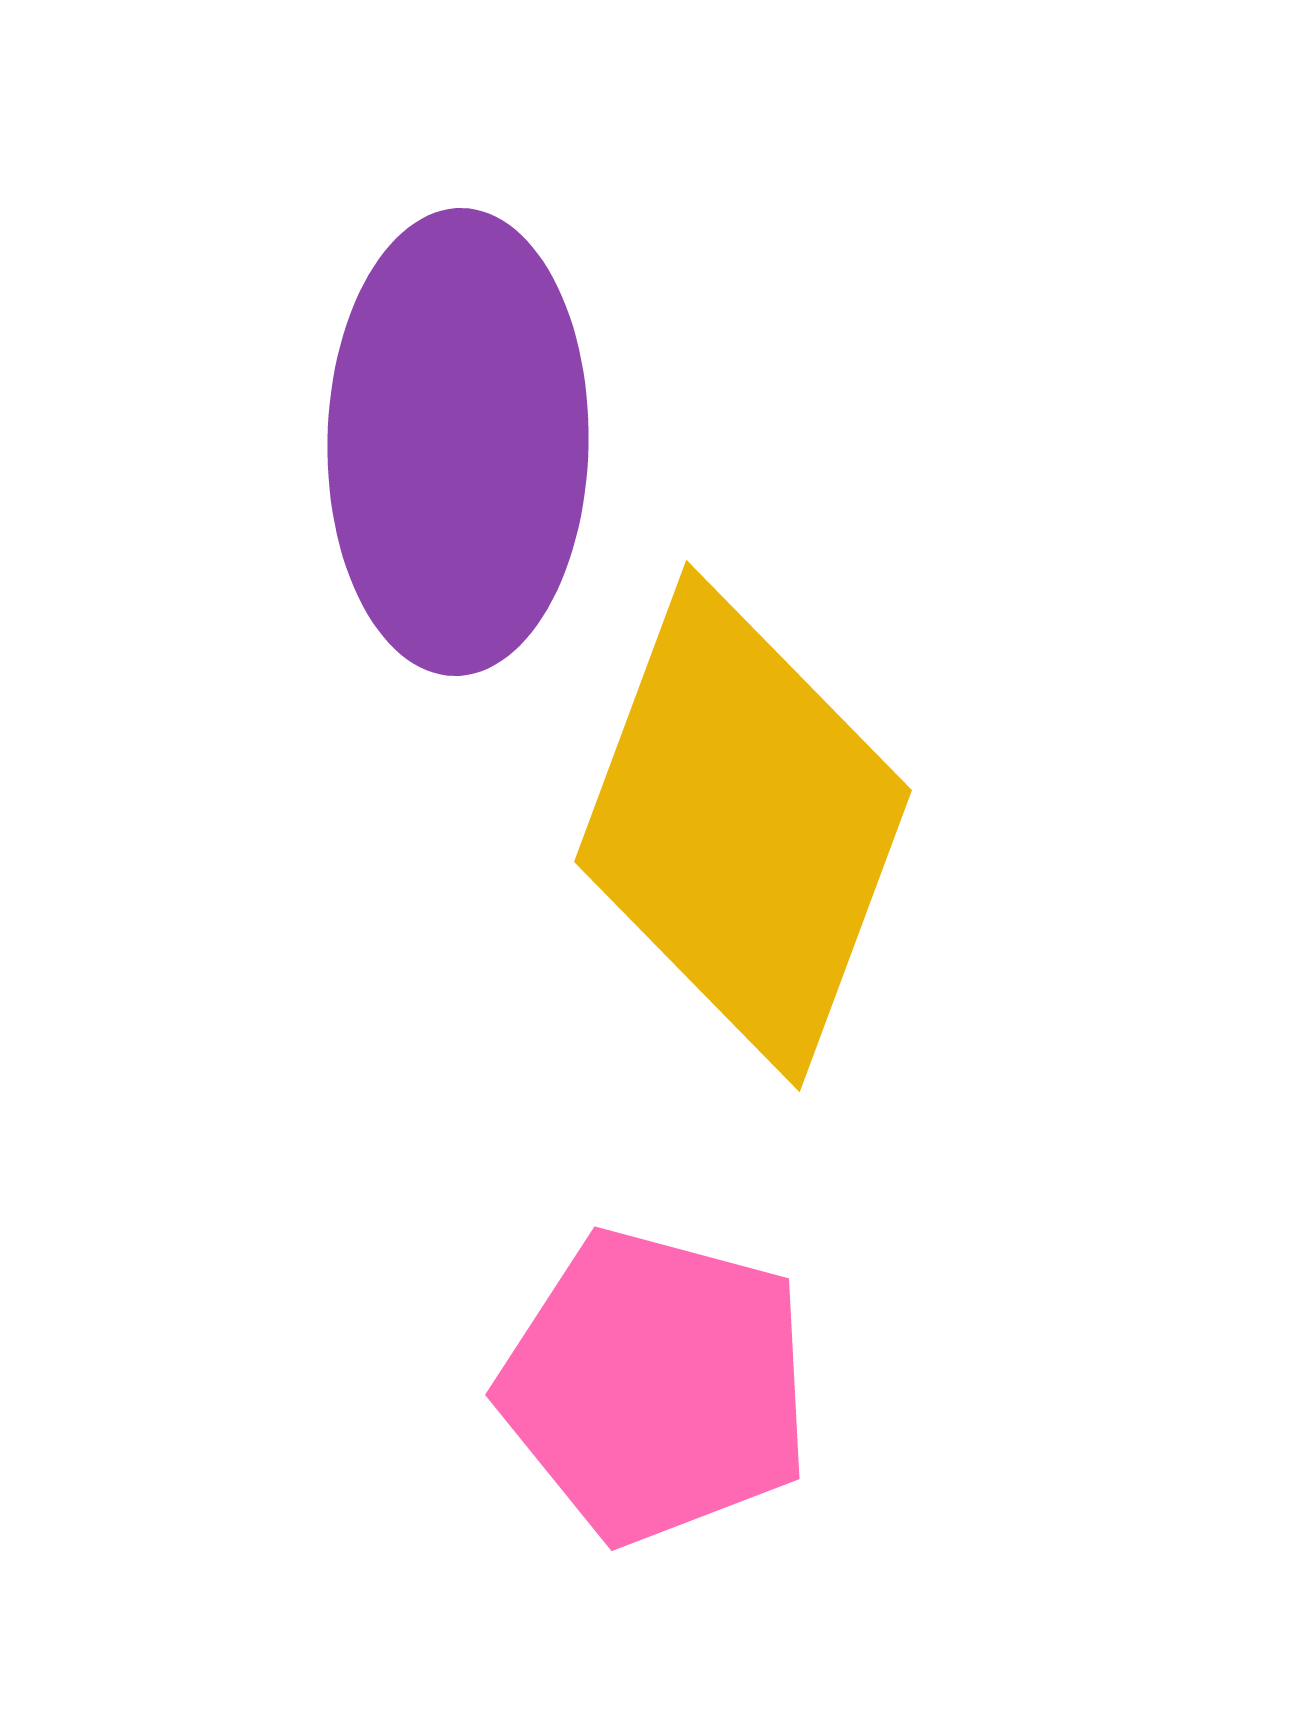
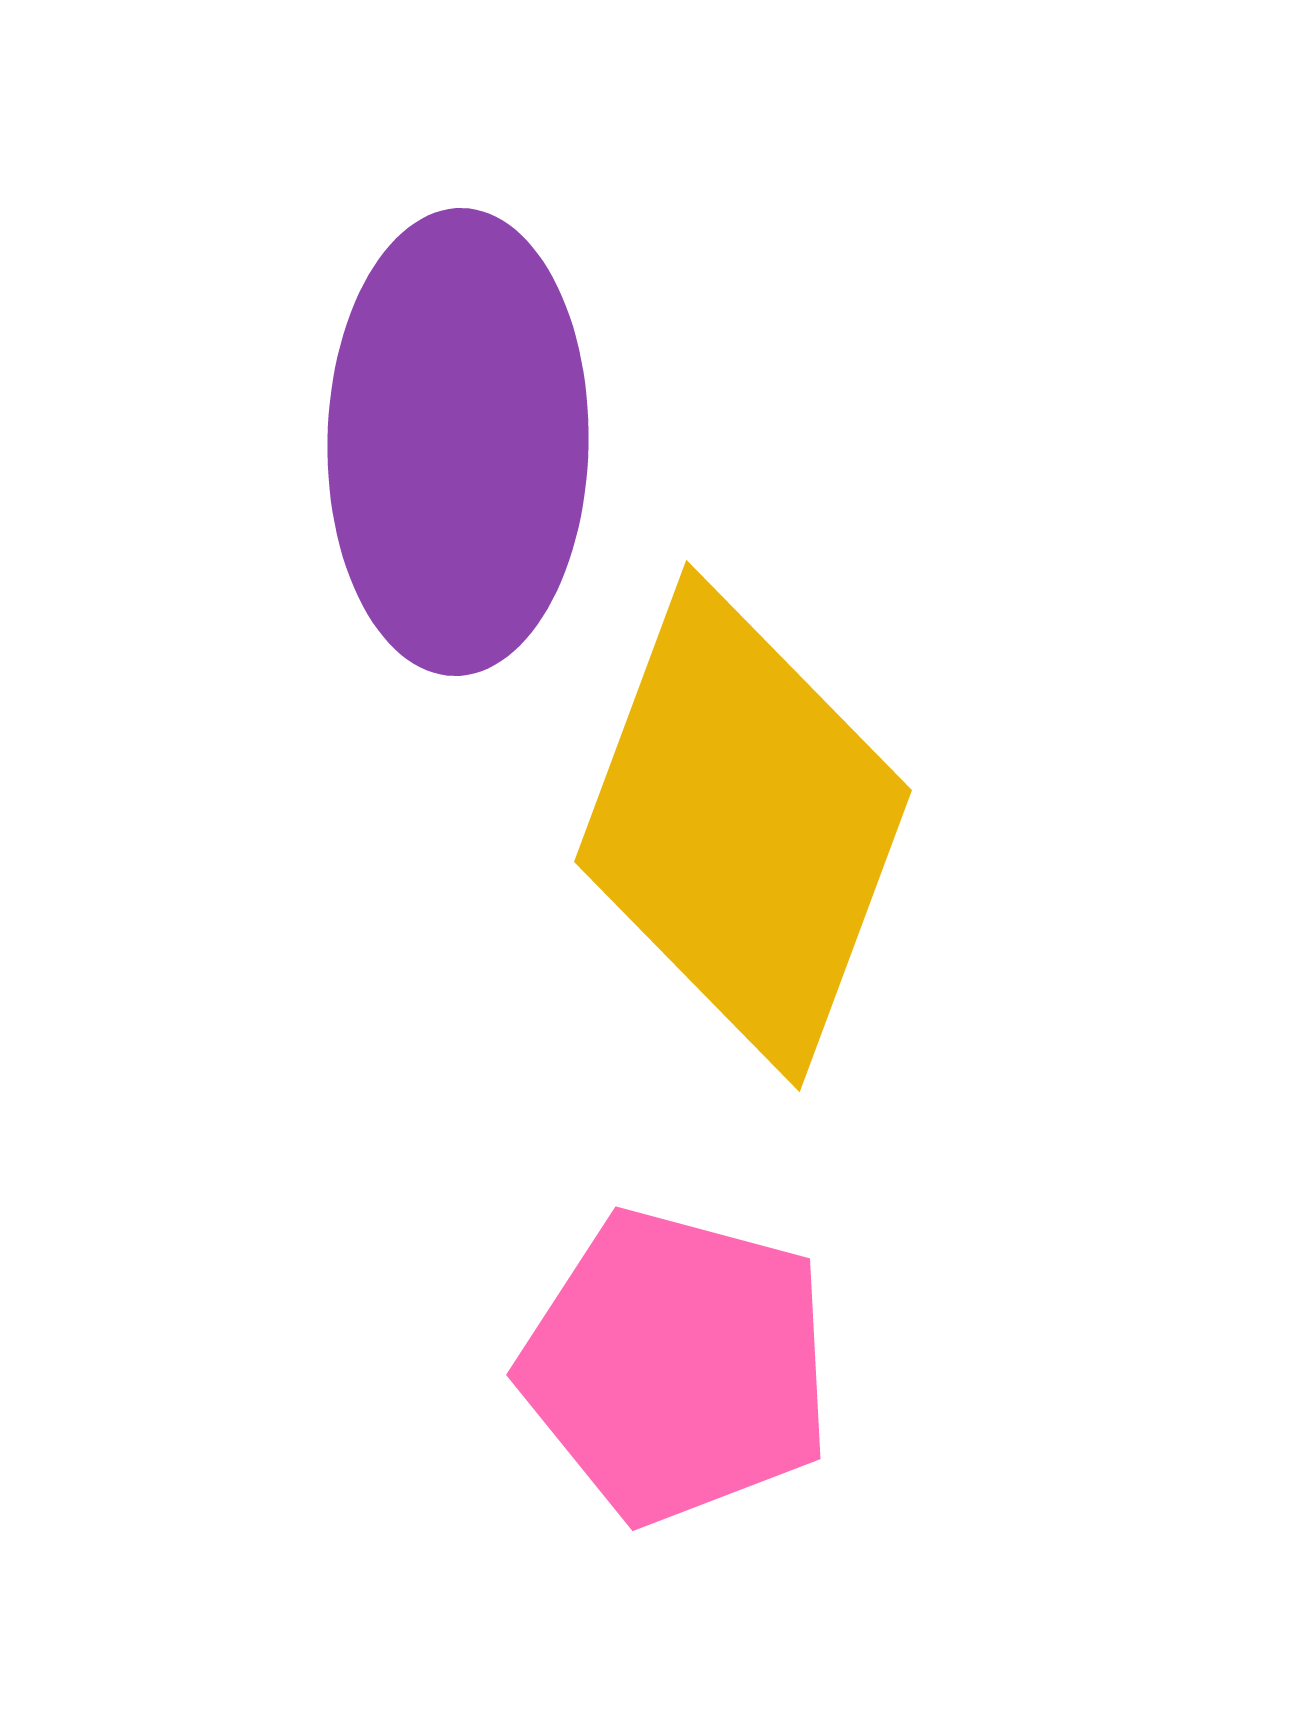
pink pentagon: moved 21 px right, 20 px up
